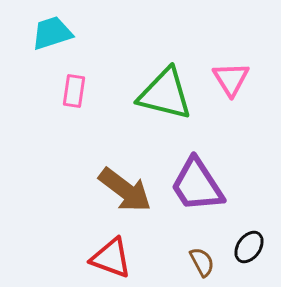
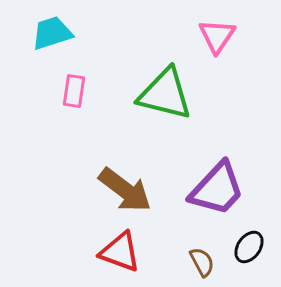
pink triangle: moved 14 px left, 43 px up; rotated 6 degrees clockwise
purple trapezoid: moved 20 px right, 4 px down; rotated 104 degrees counterclockwise
red triangle: moved 9 px right, 6 px up
